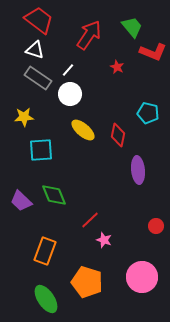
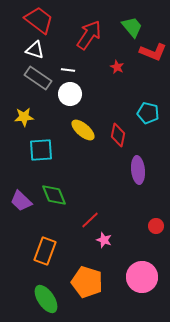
white line: rotated 56 degrees clockwise
